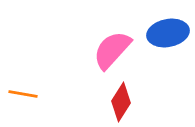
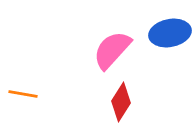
blue ellipse: moved 2 px right
